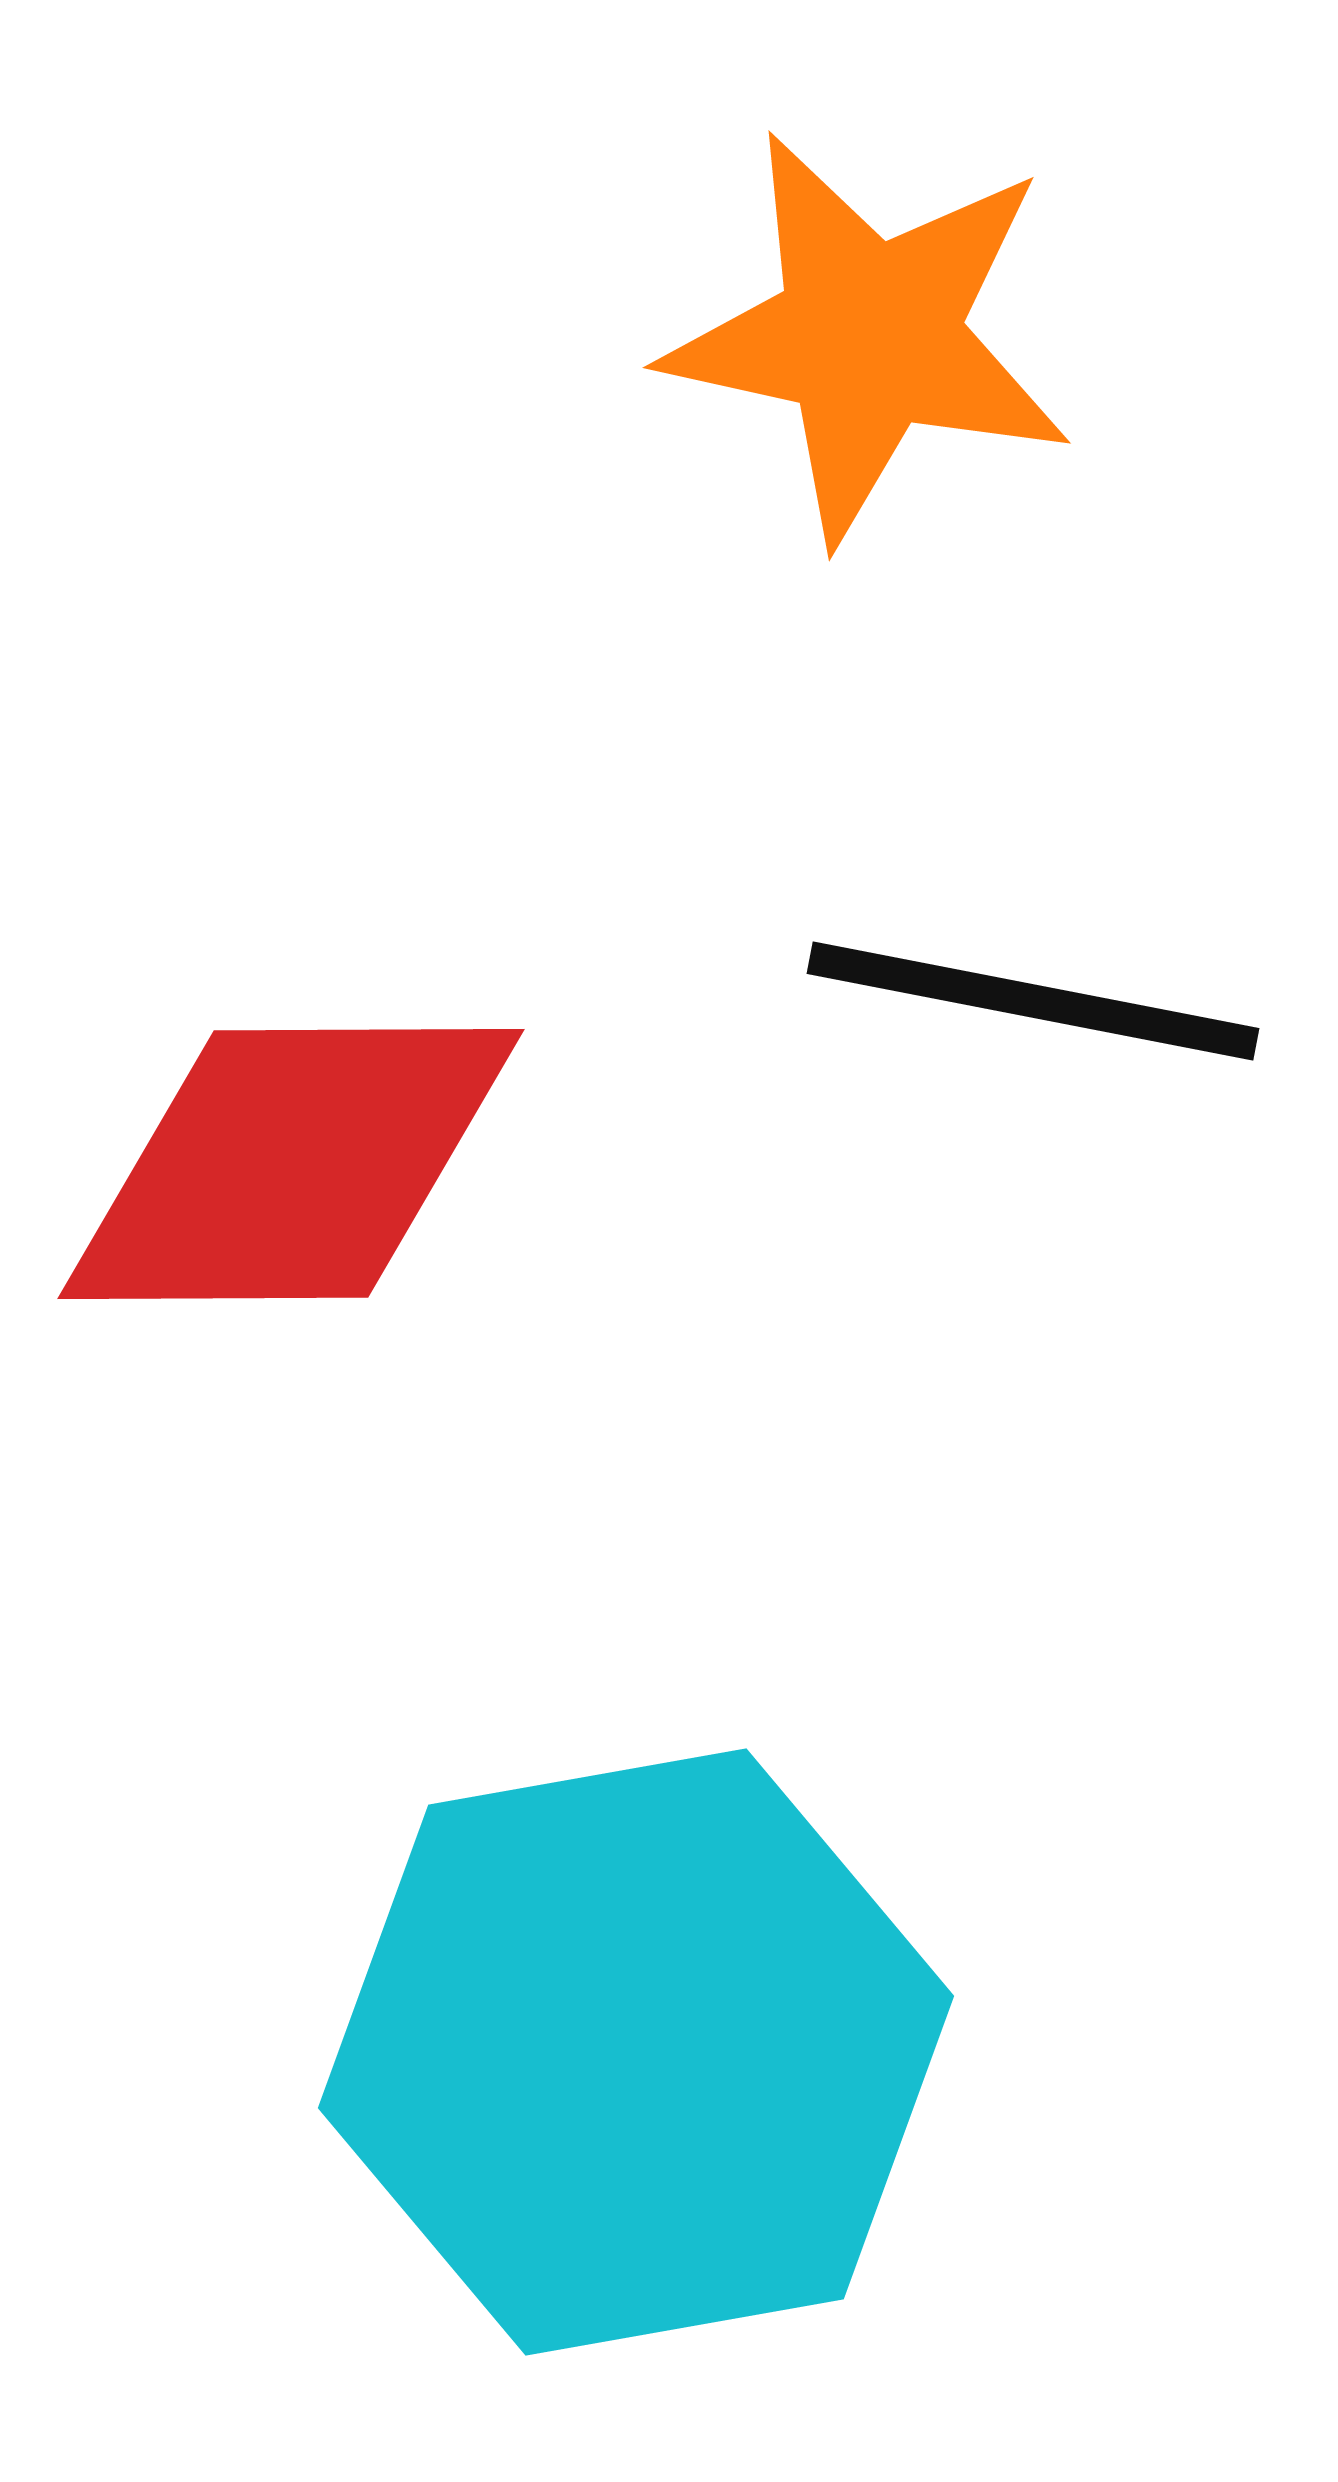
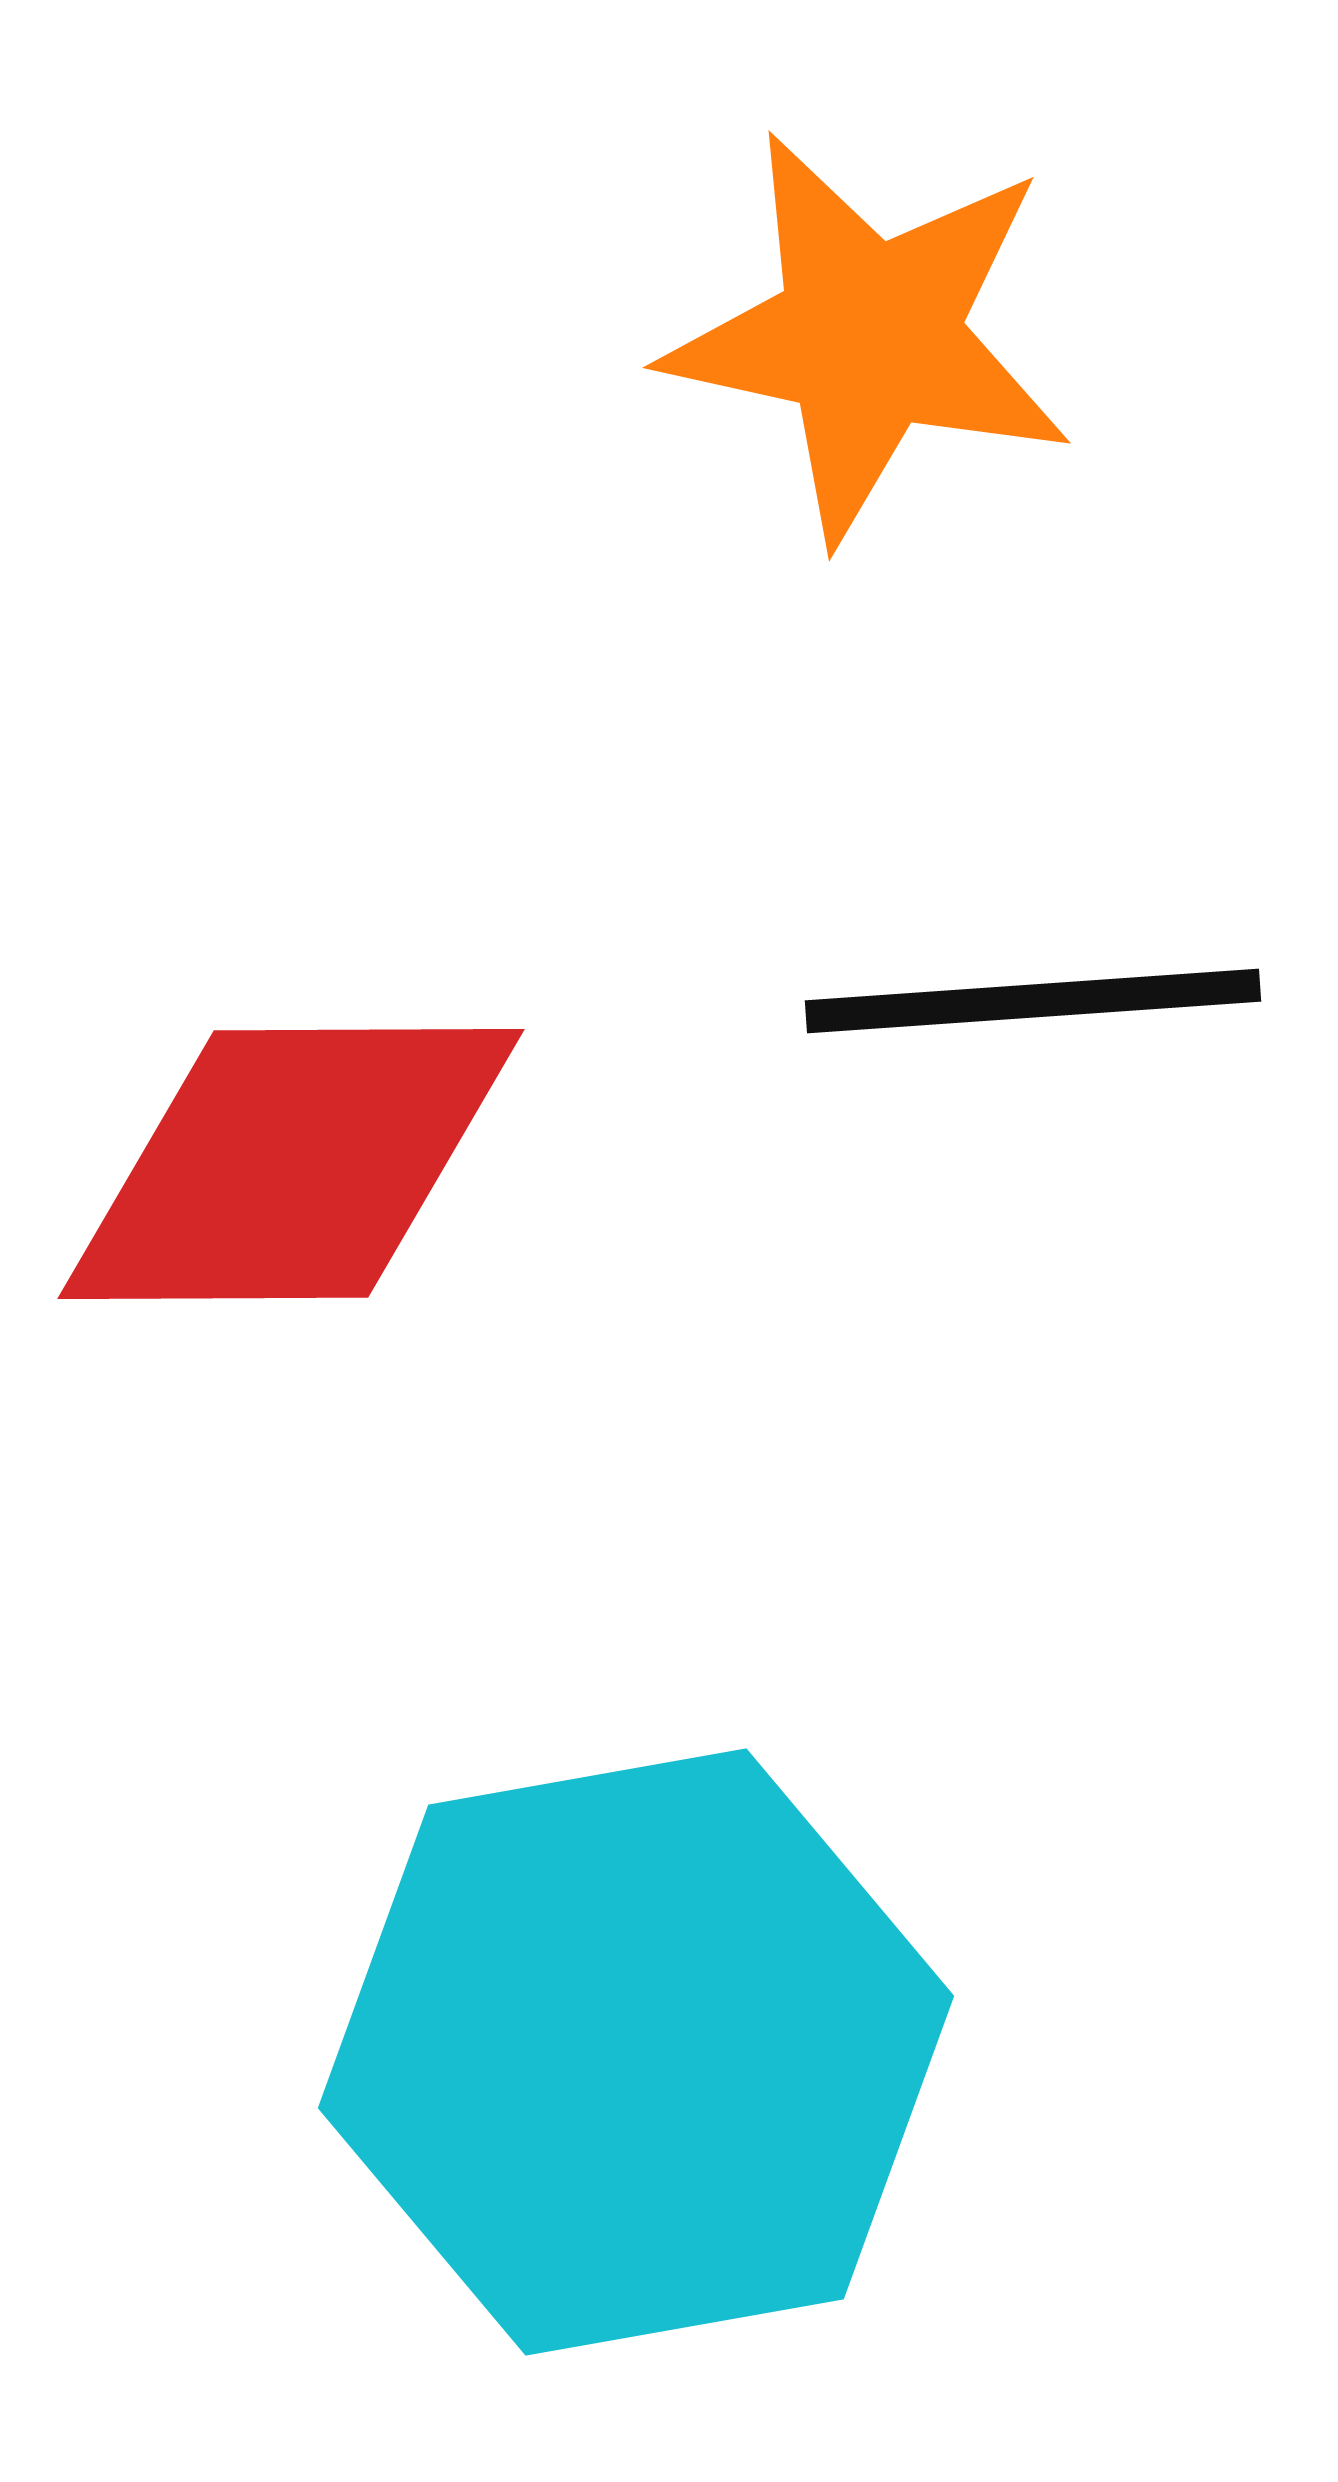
black line: rotated 15 degrees counterclockwise
